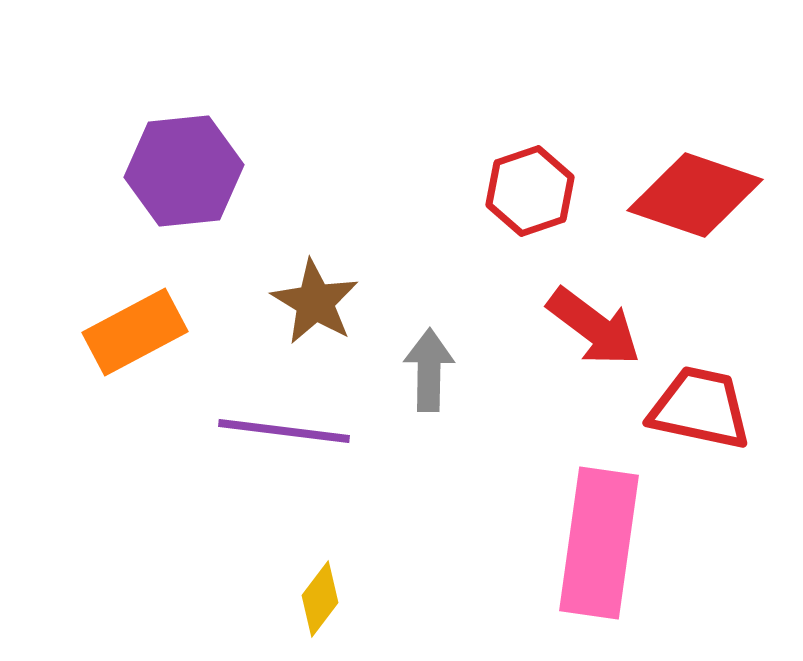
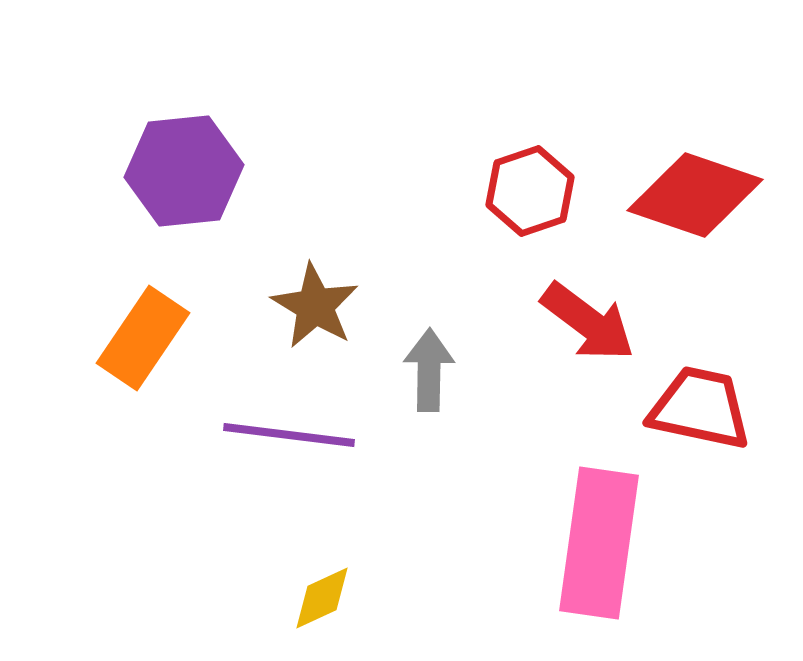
brown star: moved 4 px down
red arrow: moved 6 px left, 5 px up
orange rectangle: moved 8 px right, 6 px down; rotated 28 degrees counterclockwise
purple line: moved 5 px right, 4 px down
yellow diamond: moved 2 px right, 1 px up; rotated 28 degrees clockwise
